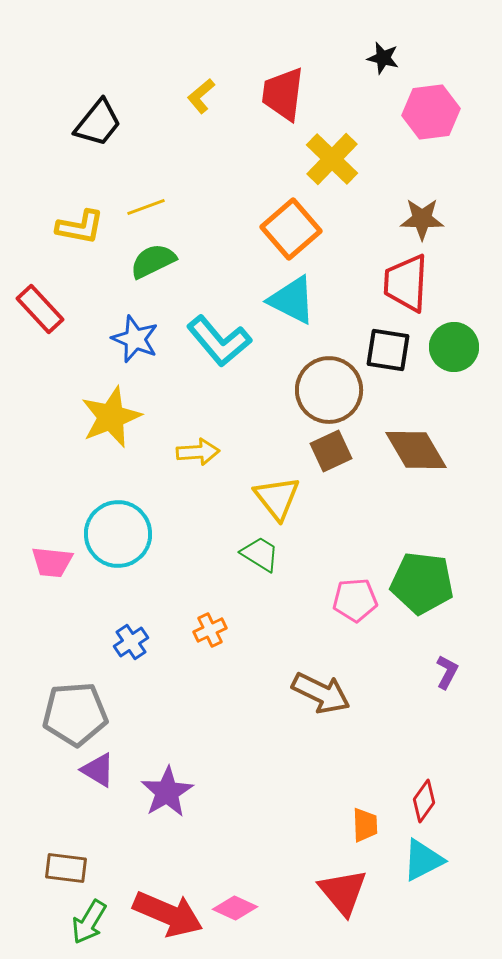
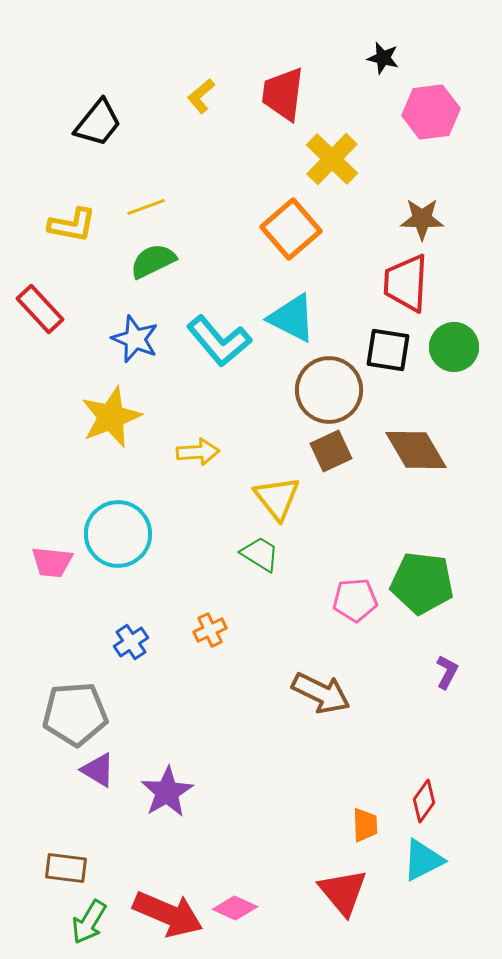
yellow L-shape at (80, 227): moved 8 px left, 2 px up
cyan triangle at (292, 300): moved 18 px down
